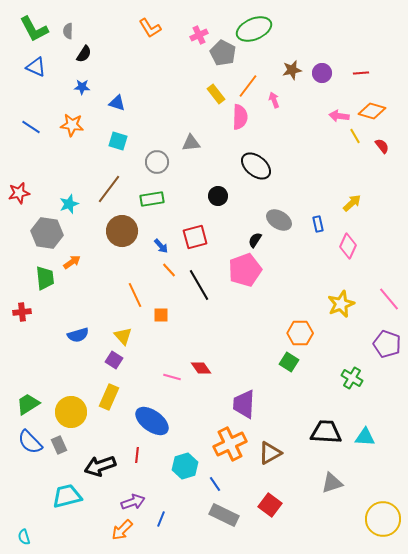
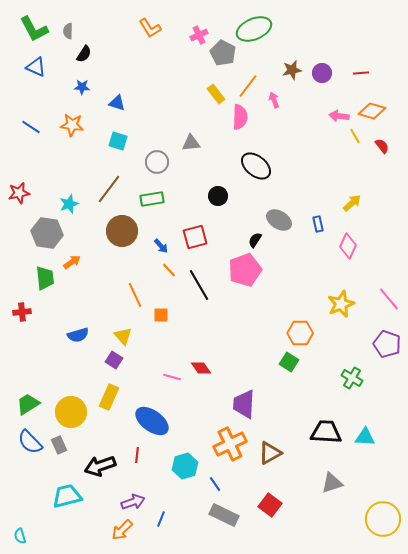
cyan semicircle at (24, 537): moved 4 px left, 1 px up
